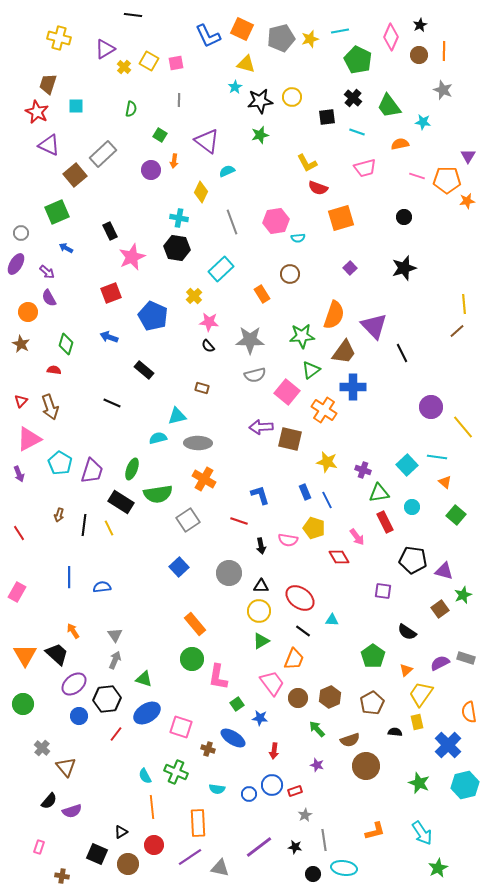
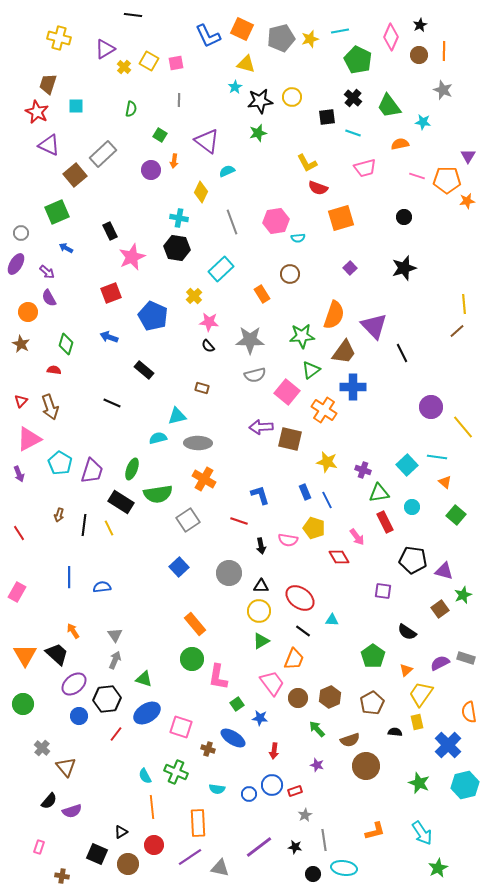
cyan line at (357, 132): moved 4 px left, 1 px down
green star at (260, 135): moved 2 px left, 2 px up
